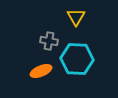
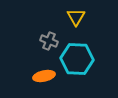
gray cross: rotated 12 degrees clockwise
orange ellipse: moved 3 px right, 5 px down; rotated 10 degrees clockwise
